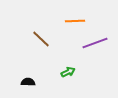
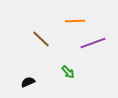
purple line: moved 2 px left
green arrow: rotated 72 degrees clockwise
black semicircle: rotated 24 degrees counterclockwise
